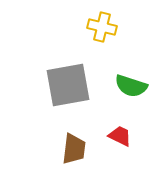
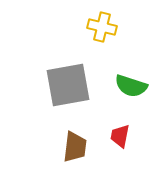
red trapezoid: rotated 105 degrees counterclockwise
brown trapezoid: moved 1 px right, 2 px up
